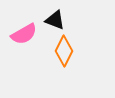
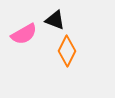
orange diamond: moved 3 px right
